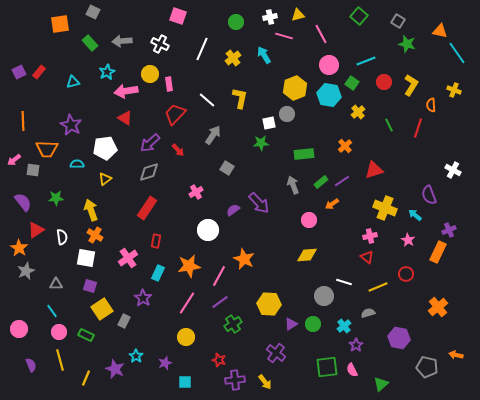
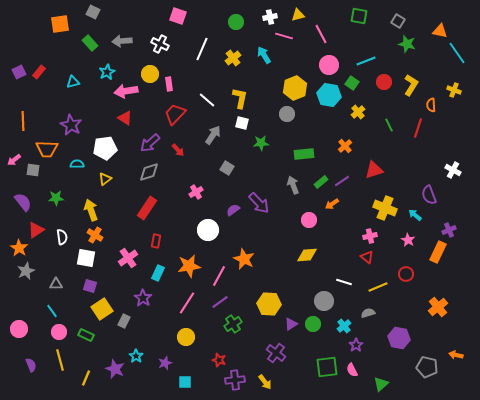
green square at (359, 16): rotated 30 degrees counterclockwise
white square at (269, 123): moved 27 px left; rotated 24 degrees clockwise
gray circle at (324, 296): moved 5 px down
